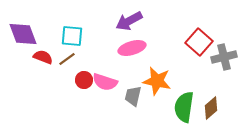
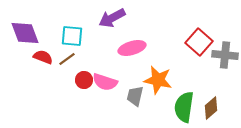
purple arrow: moved 17 px left, 3 px up
purple diamond: moved 2 px right, 1 px up
gray cross: moved 1 px right, 2 px up; rotated 20 degrees clockwise
orange star: moved 1 px right, 1 px up
gray trapezoid: moved 2 px right
